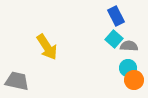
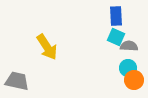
blue rectangle: rotated 24 degrees clockwise
cyan square: moved 2 px right, 2 px up; rotated 18 degrees counterclockwise
